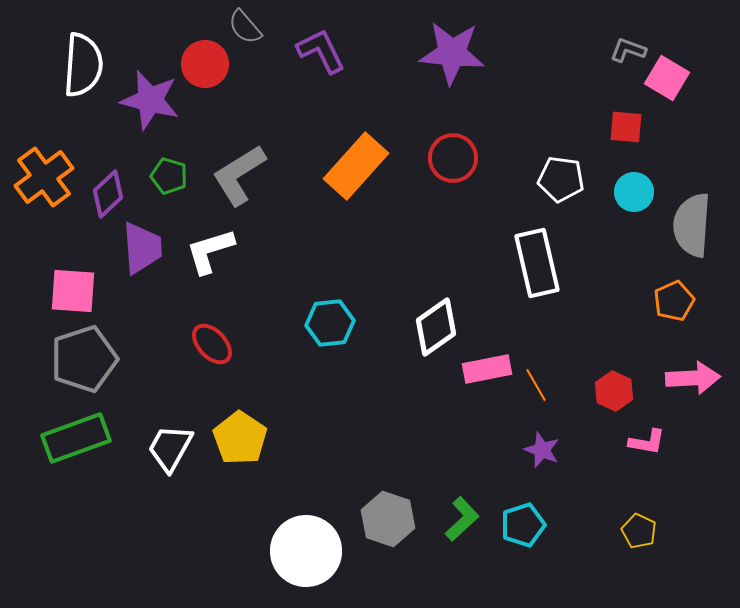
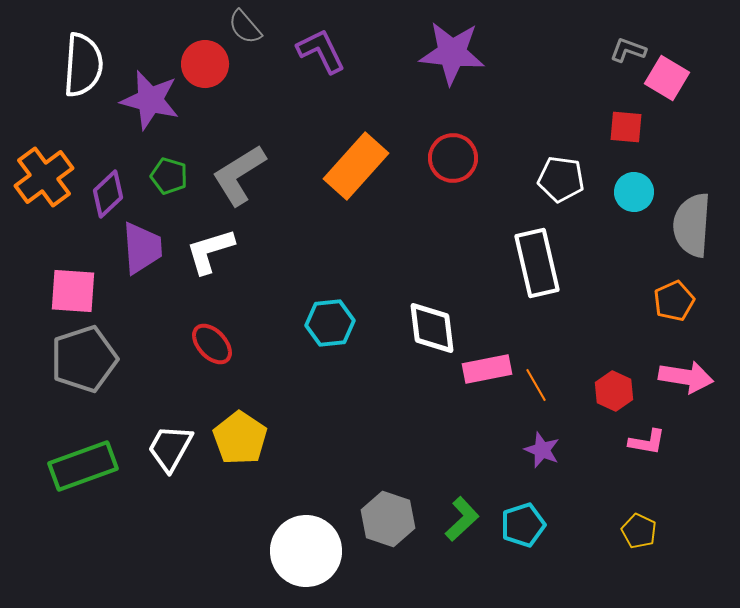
white diamond at (436, 327): moved 4 px left, 1 px down; rotated 62 degrees counterclockwise
pink arrow at (693, 378): moved 7 px left, 1 px up; rotated 12 degrees clockwise
green rectangle at (76, 438): moved 7 px right, 28 px down
